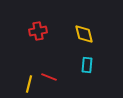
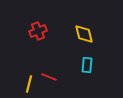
red cross: rotated 12 degrees counterclockwise
